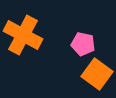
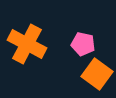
orange cross: moved 4 px right, 9 px down
